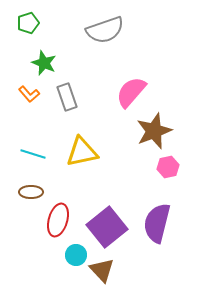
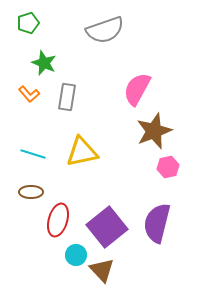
pink semicircle: moved 6 px right, 3 px up; rotated 12 degrees counterclockwise
gray rectangle: rotated 28 degrees clockwise
